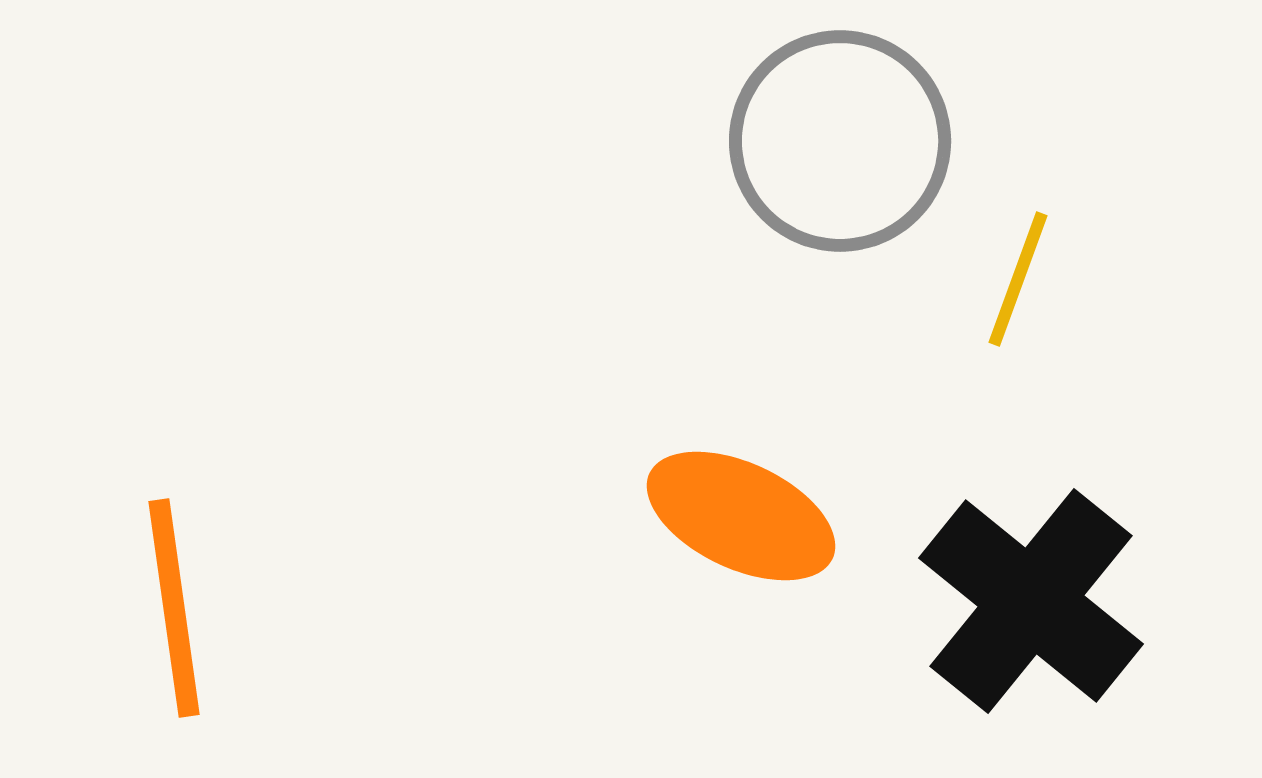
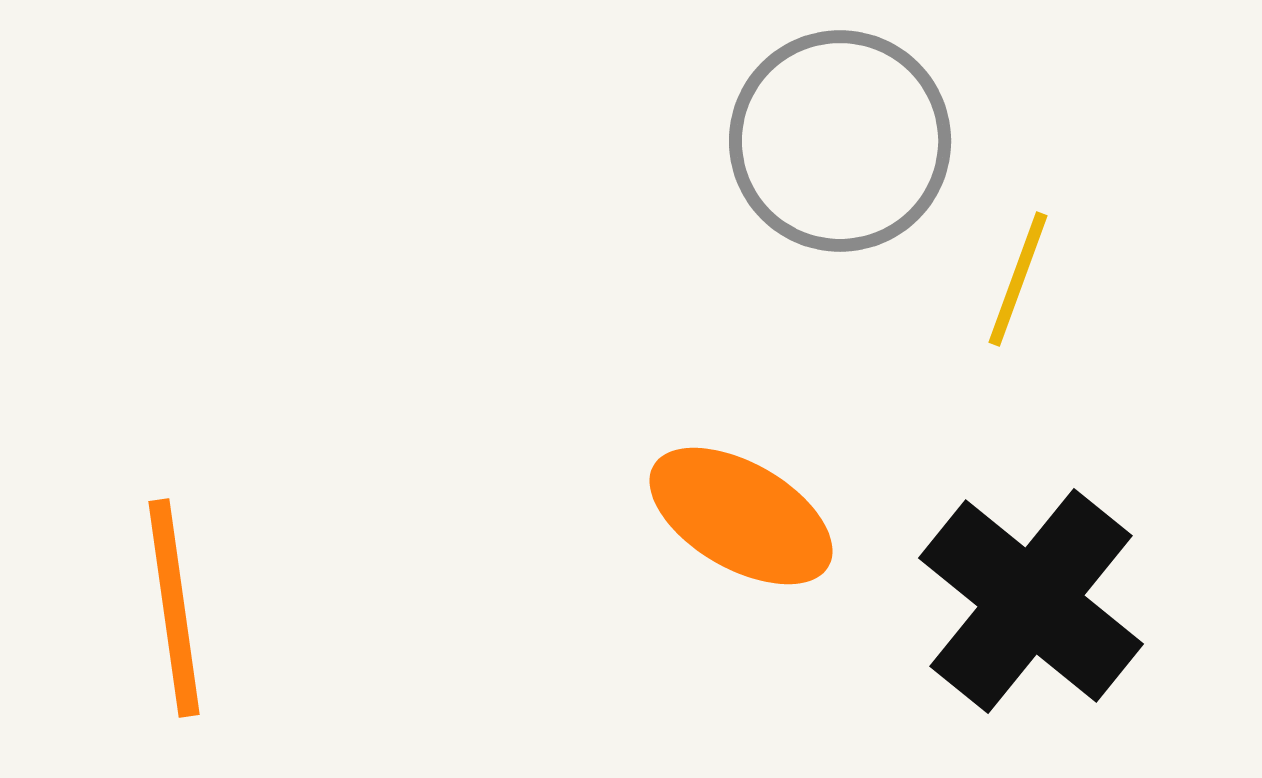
orange ellipse: rotated 5 degrees clockwise
